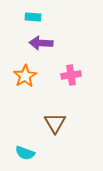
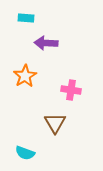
cyan rectangle: moved 7 px left, 1 px down
purple arrow: moved 5 px right
pink cross: moved 15 px down; rotated 18 degrees clockwise
